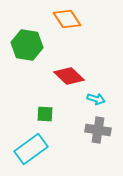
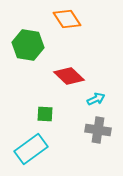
green hexagon: moved 1 px right
cyan arrow: rotated 42 degrees counterclockwise
